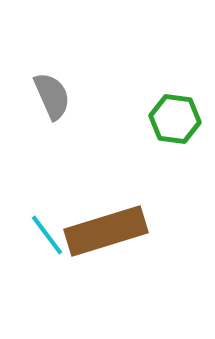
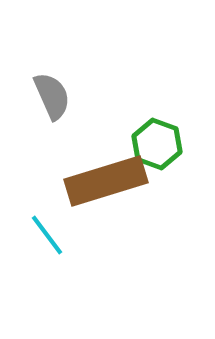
green hexagon: moved 18 px left, 25 px down; rotated 12 degrees clockwise
brown rectangle: moved 50 px up
